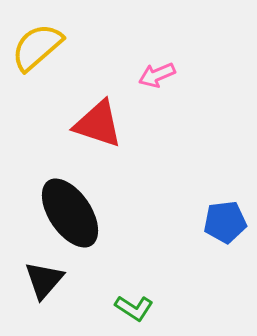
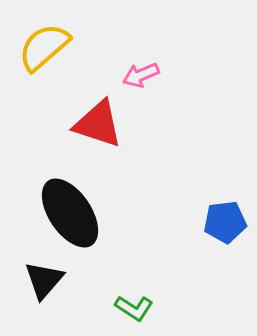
yellow semicircle: moved 7 px right
pink arrow: moved 16 px left
